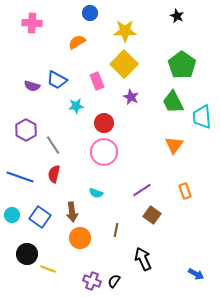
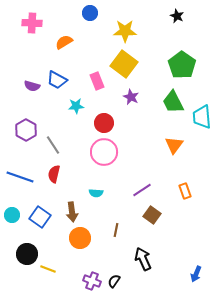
orange semicircle: moved 13 px left
yellow square: rotated 8 degrees counterclockwise
cyan semicircle: rotated 16 degrees counterclockwise
blue arrow: rotated 84 degrees clockwise
